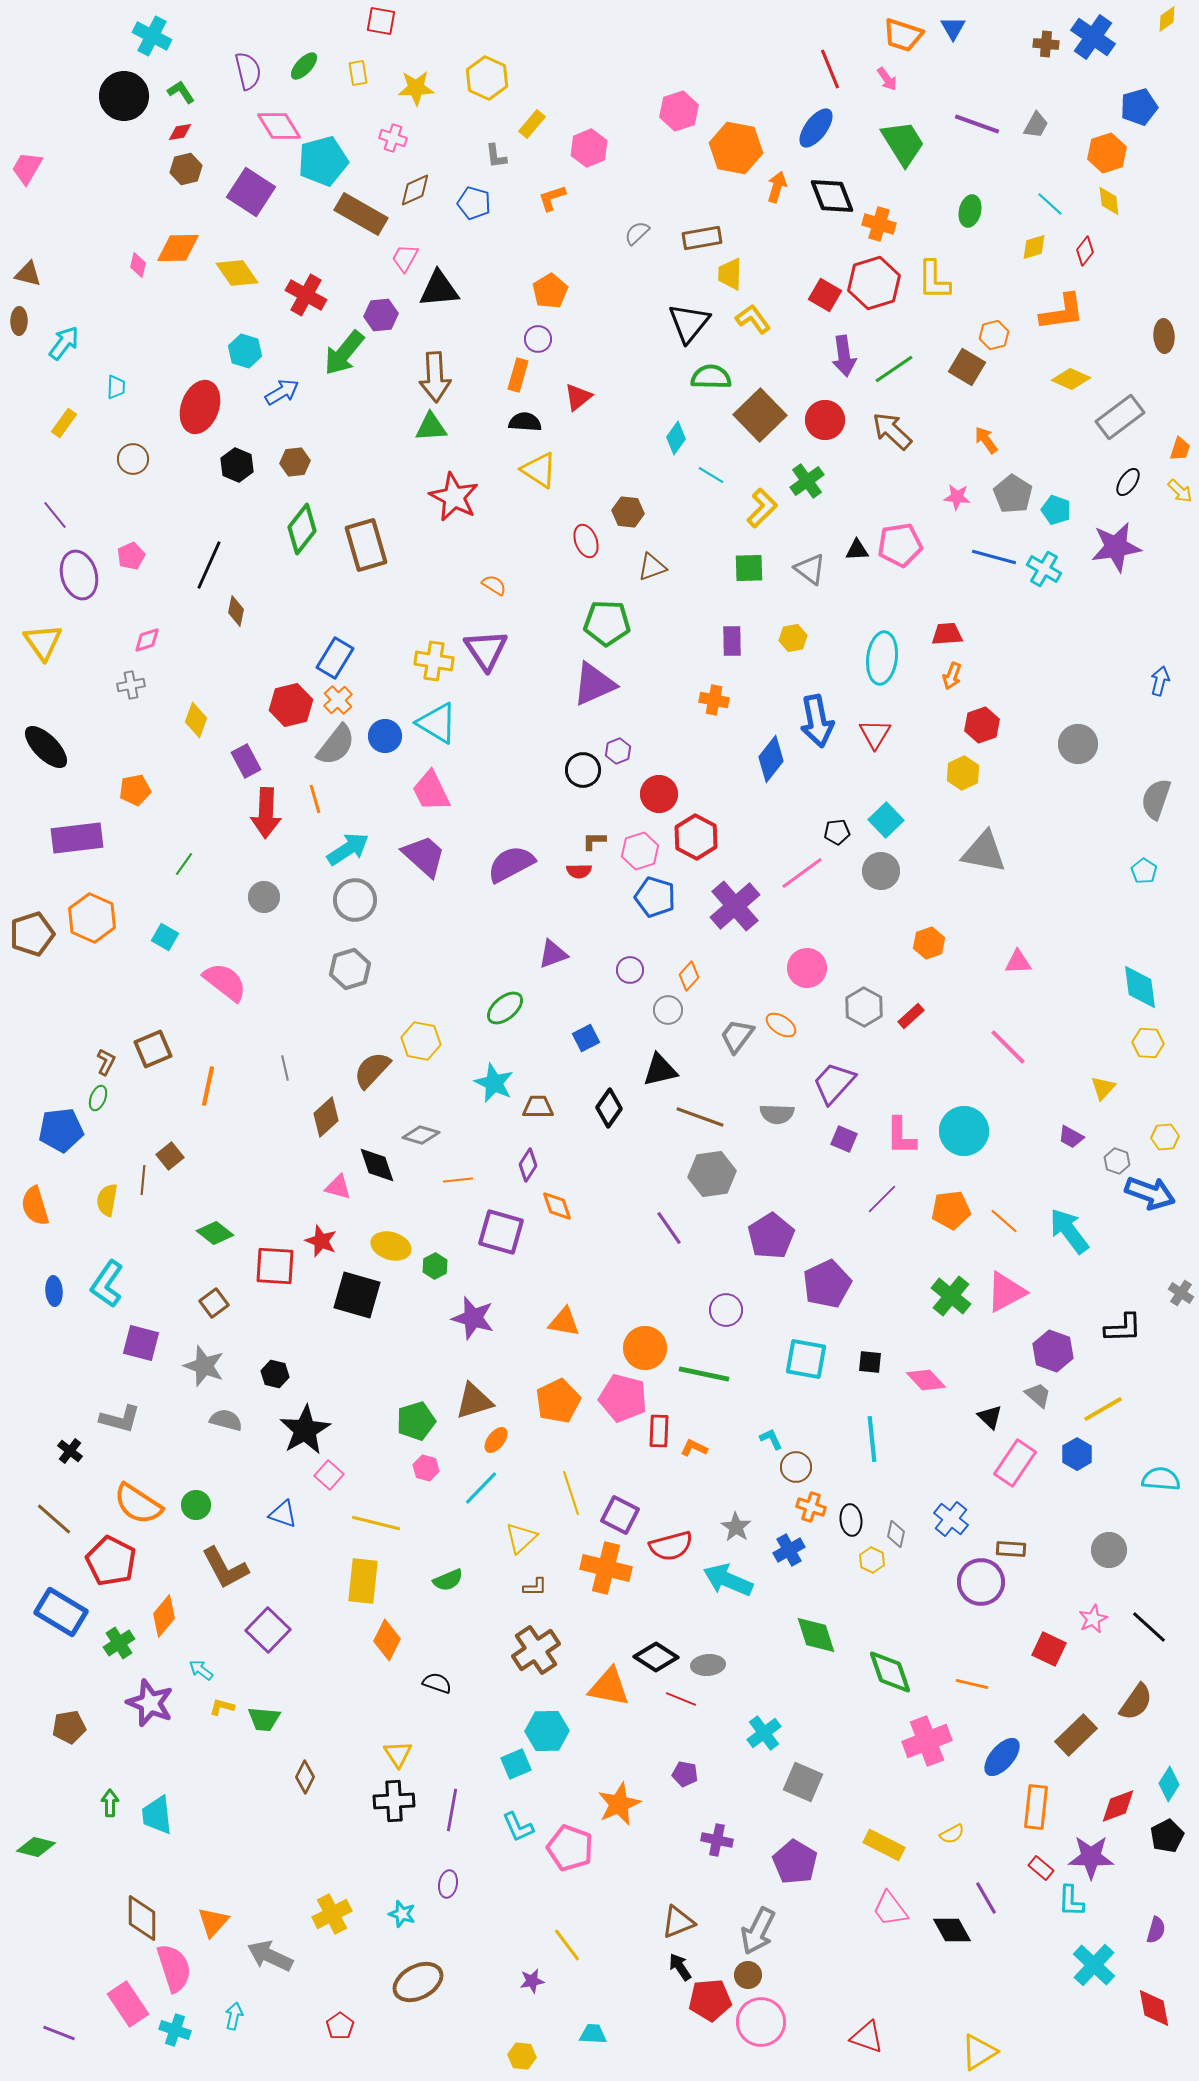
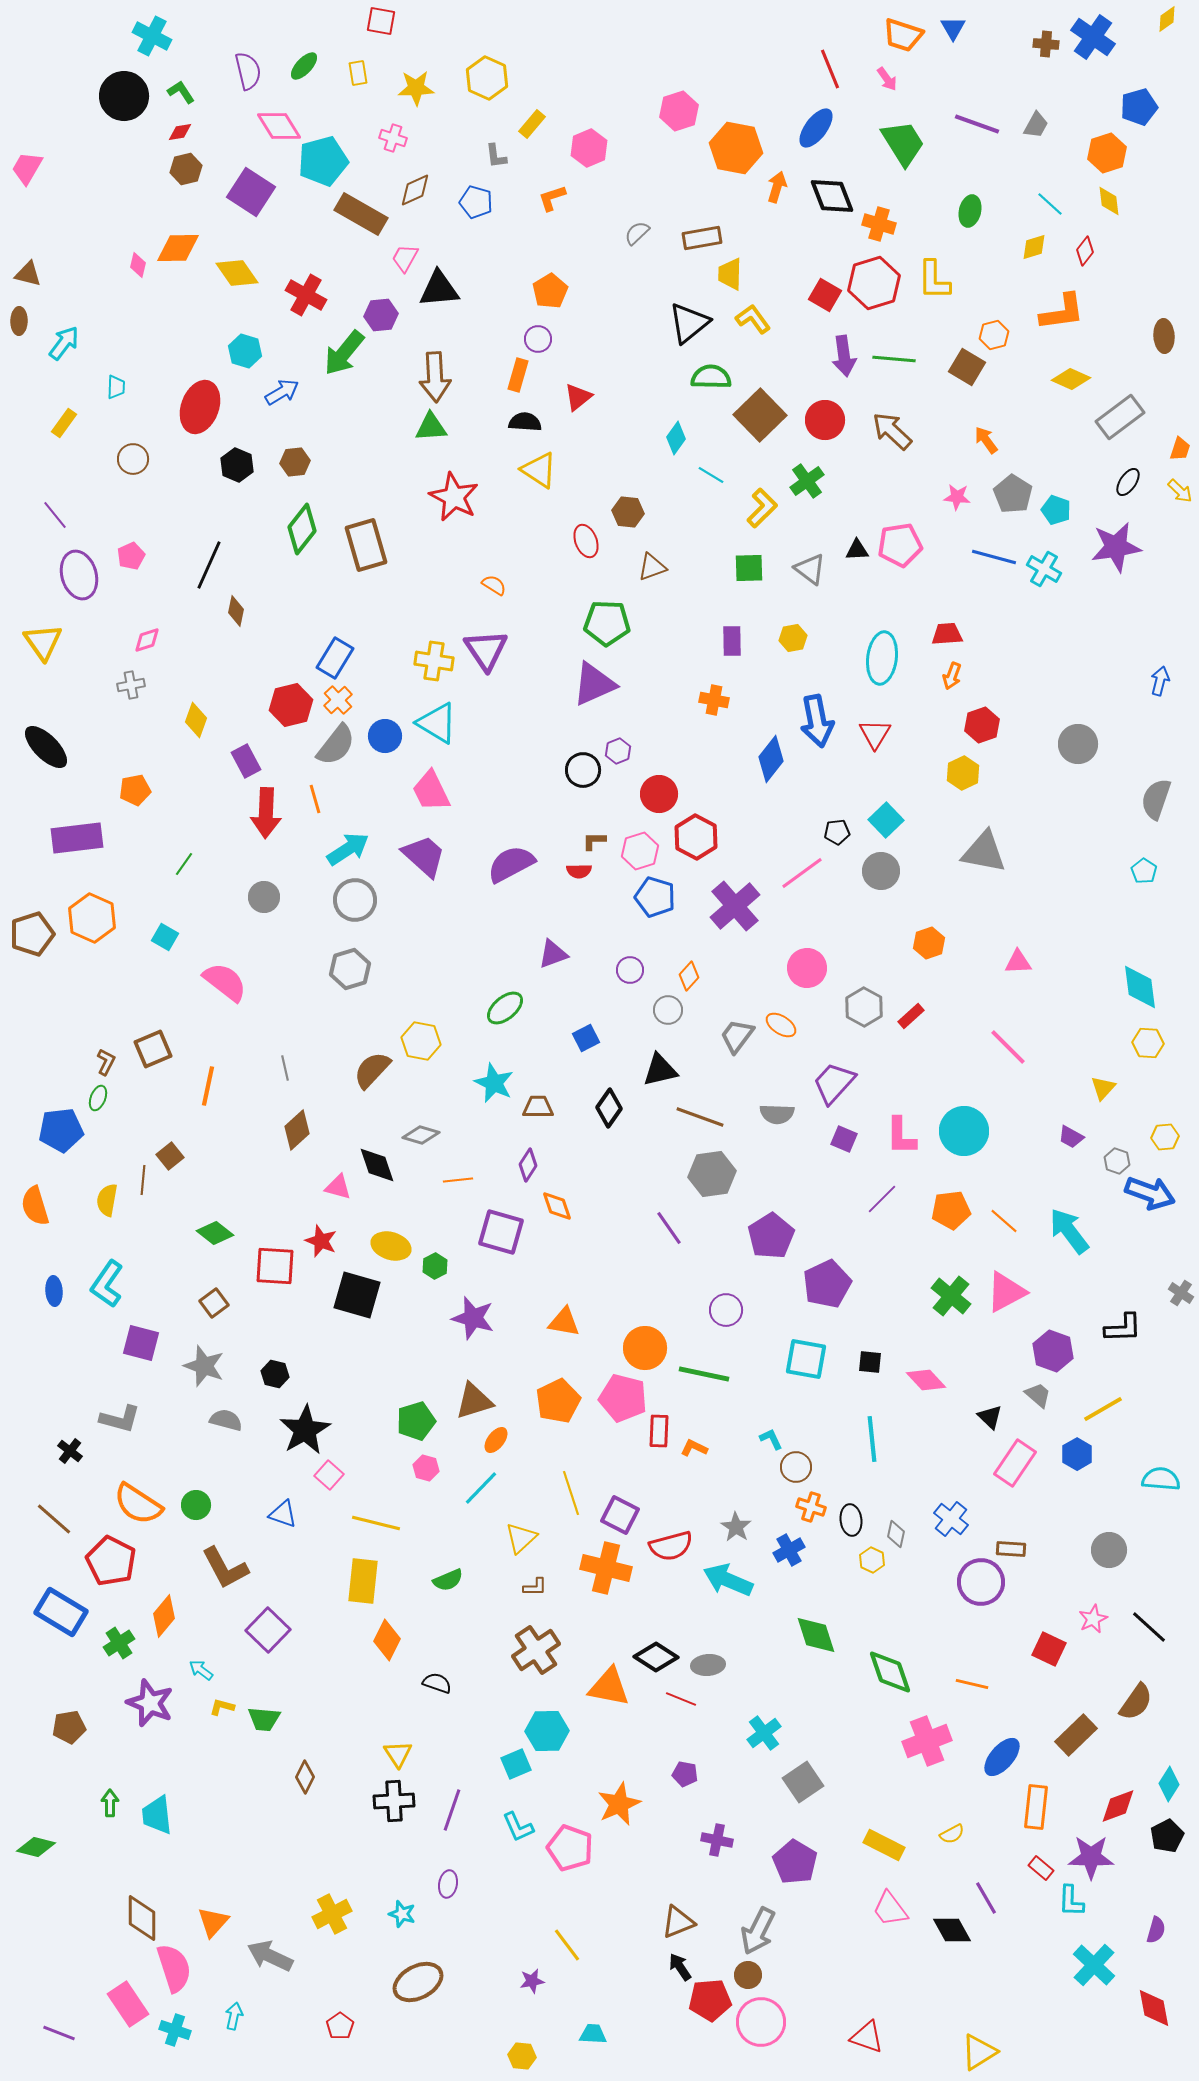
blue pentagon at (474, 203): moved 2 px right, 1 px up
black triangle at (689, 323): rotated 12 degrees clockwise
green line at (894, 369): moved 10 px up; rotated 39 degrees clockwise
brown diamond at (326, 1117): moved 29 px left, 13 px down
gray square at (803, 1782): rotated 33 degrees clockwise
purple line at (452, 1810): rotated 9 degrees clockwise
